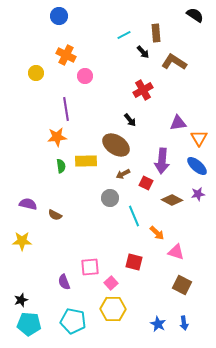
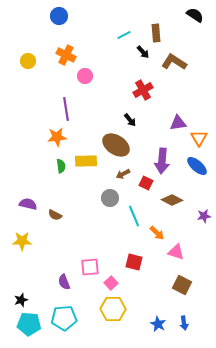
yellow circle at (36, 73): moved 8 px left, 12 px up
purple star at (198, 194): moved 6 px right, 22 px down
cyan pentagon at (73, 321): moved 9 px left, 3 px up; rotated 15 degrees counterclockwise
